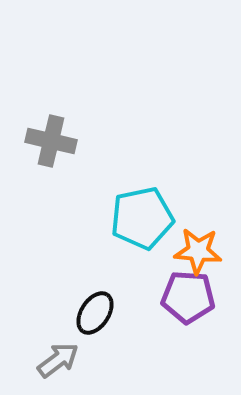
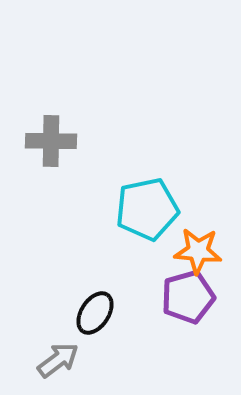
gray cross: rotated 12 degrees counterclockwise
cyan pentagon: moved 5 px right, 9 px up
purple pentagon: rotated 20 degrees counterclockwise
